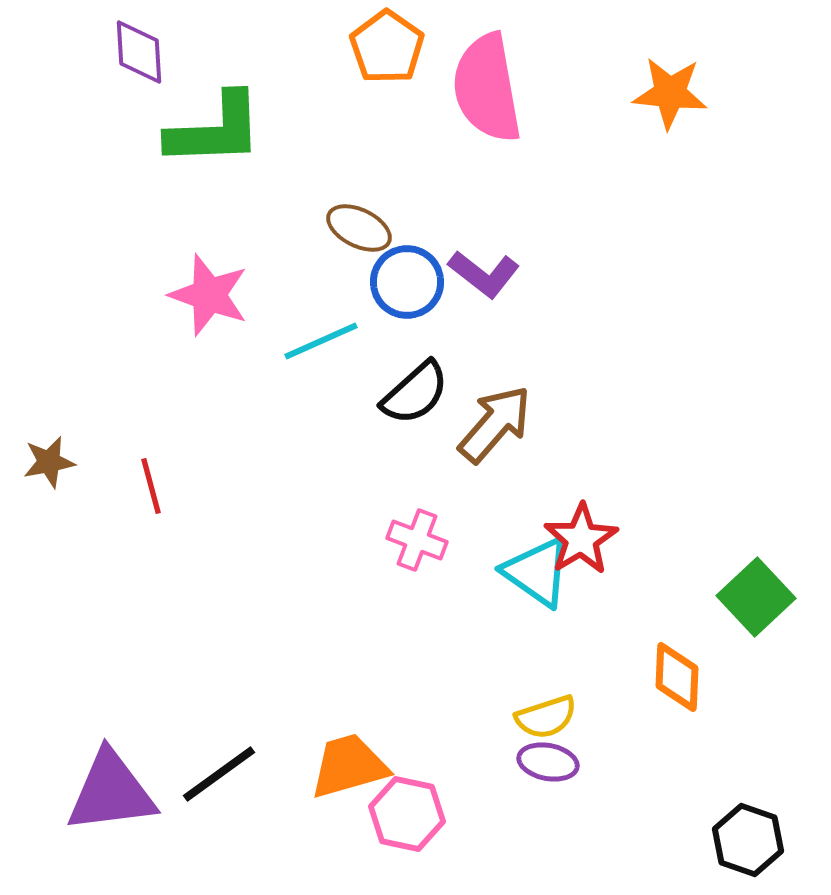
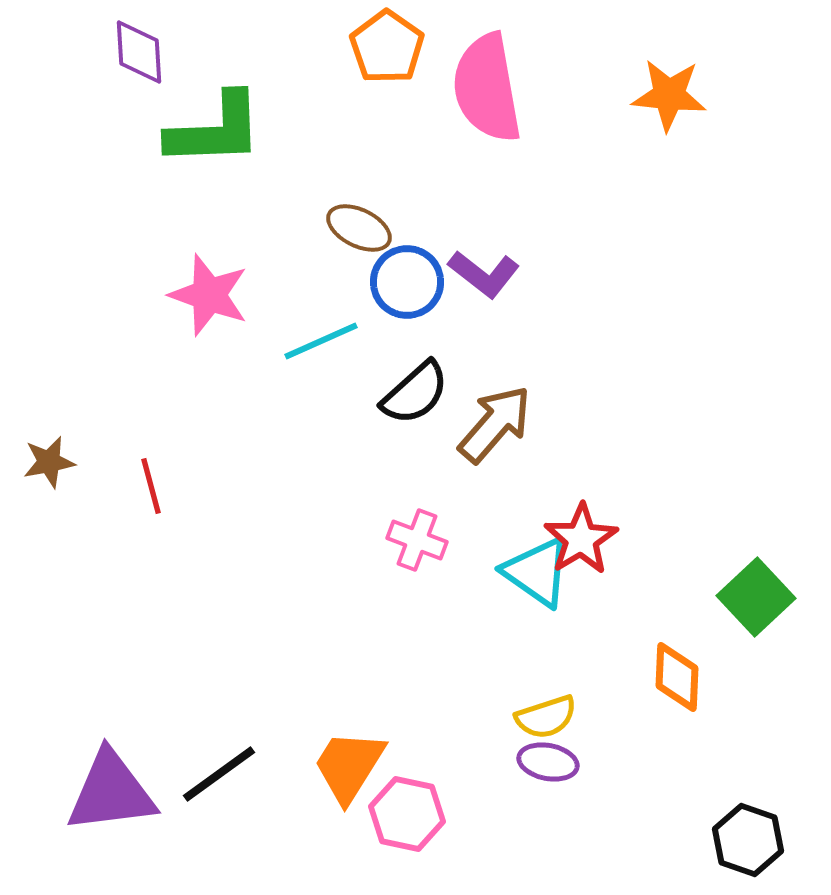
orange star: moved 1 px left, 2 px down
orange trapezoid: rotated 42 degrees counterclockwise
